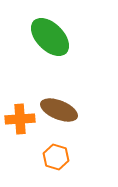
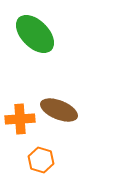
green ellipse: moved 15 px left, 3 px up
orange hexagon: moved 15 px left, 3 px down
